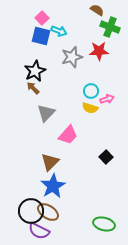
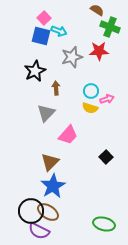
pink square: moved 2 px right
brown arrow: moved 23 px right; rotated 40 degrees clockwise
